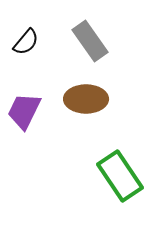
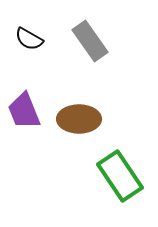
black semicircle: moved 3 px right, 3 px up; rotated 80 degrees clockwise
brown ellipse: moved 7 px left, 20 px down
purple trapezoid: rotated 48 degrees counterclockwise
